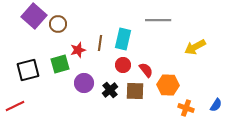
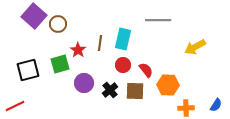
red star: rotated 21 degrees counterclockwise
orange cross: rotated 21 degrees counterclockwise
